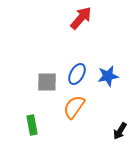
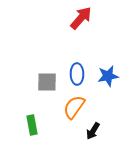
blue ellipse: rotated 30 degrees counterclockwise
black arrow: moved 27 px left
